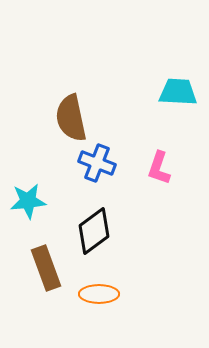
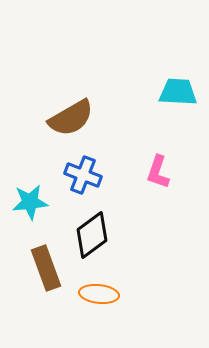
brown semicircle: rotated 108 degrees counterclockwise
blue cross: moved 14 px left, 12 px down
pink L-shape: moved 1 px left, 4 px down
cyan star: moved 2 px right, 1 px down
black diamond: moved 2 px left, 4 px down
orange ellipse: rotated 6 degrees clockwise
